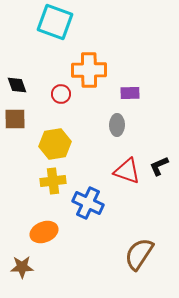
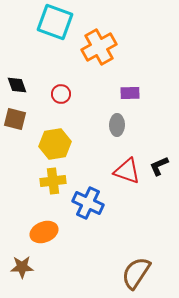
orange cross: moved 10 px right, 23 px up; rotated 28 degrees counterclockwise
brown square: rotated 15 degrees clockwise
brown semicircle: moved 3 px left, 19 px down
